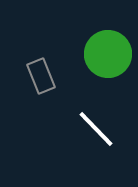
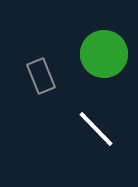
green circle: moved 4 px left
